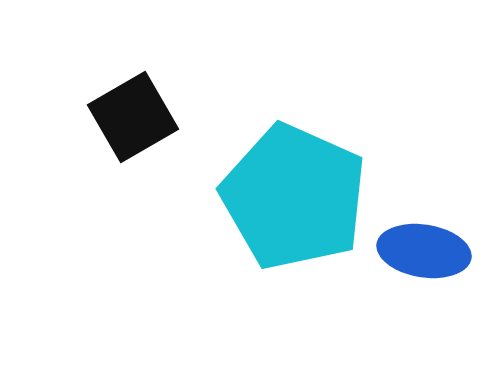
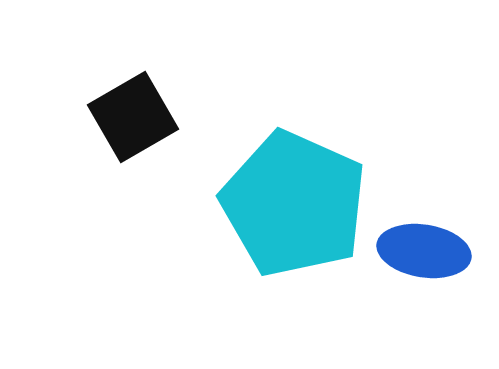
cyan pentagon: moved 7 px down
